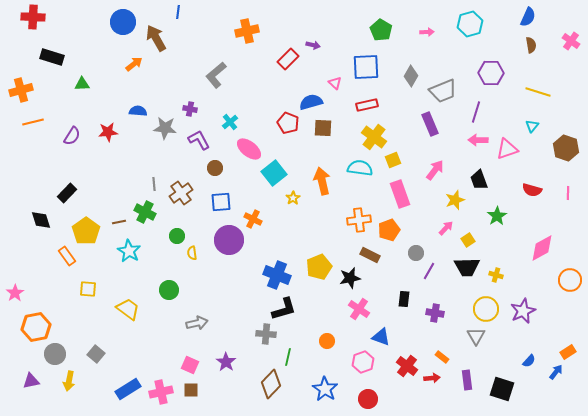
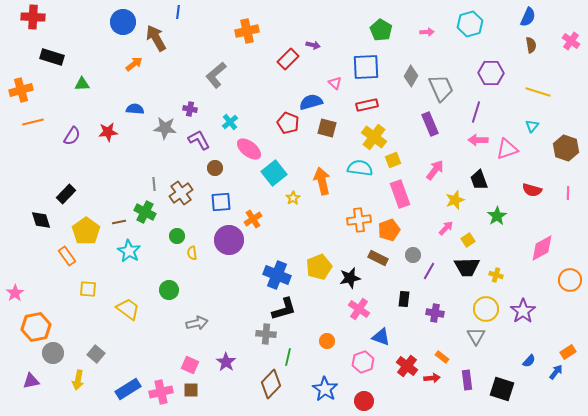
gray trapezoid at (443, 91): moved 2 px left, 3 px up; rotated 92 degrees counterclockwise
blue semicircle at (138, 111): moved 3 px left, 2 px up
brown square at (323, 128): moved 4 px right; rotated 12 degrees clockwise
black rectangle at (67, 193): moved 1 px left, 1 px down
orange cross at (253, 219): rotated 30 degrees clockwise
gray circle at (416, 253): moved 3 px left, 2 px down
brown rectangle at (370, 255): moved 8 px right, 3 px down
purple star at (523, 311): rotated 10 degrees counterclockwise
gray circle at (55, 354): moved 2 px left, 1 px up
yellow arrow at (69, 381): moved 9 px right, 1 px up
red circle at (368, 399): moved 4 px left, 2 px down
